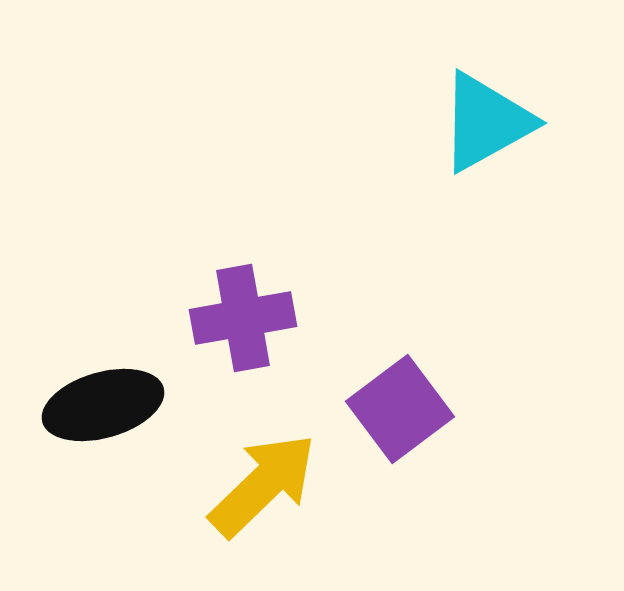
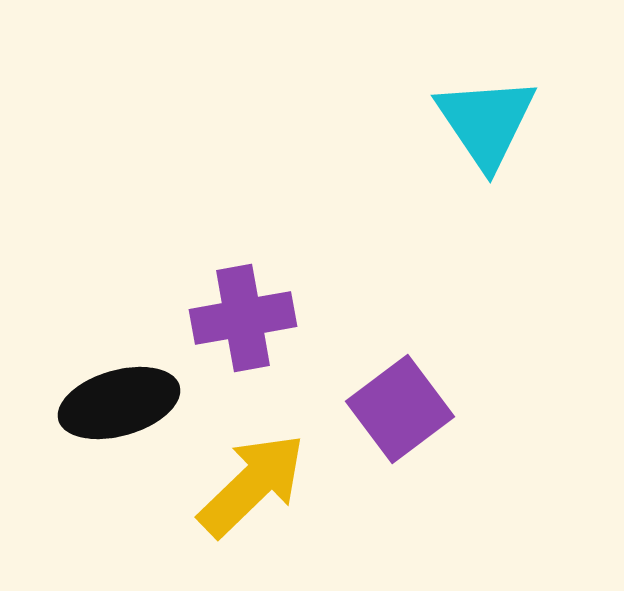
cyan triangle: rotated 35 degrees counterclockwise
black ellipse: moved 16 px right, 2 px up
yellow arrow: moved 11 px left
